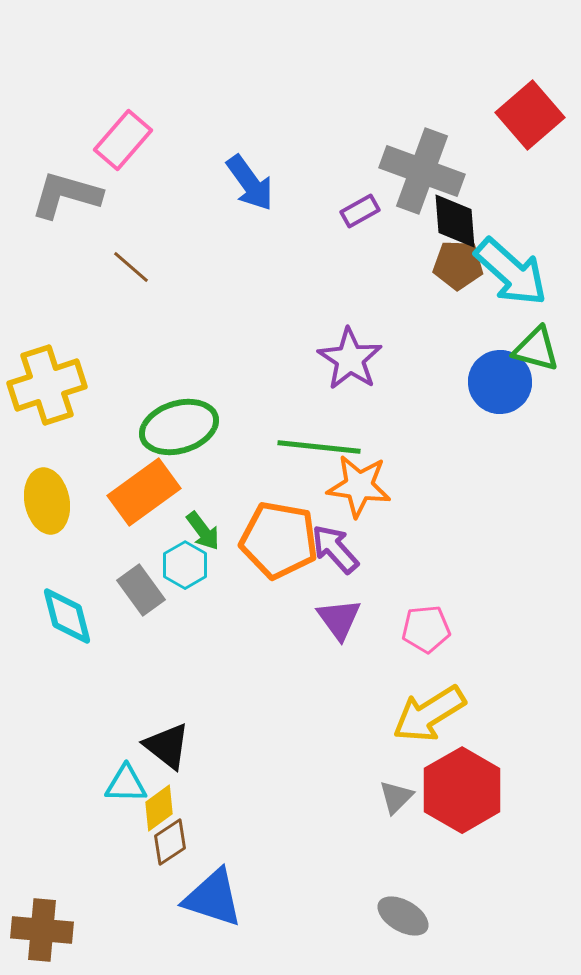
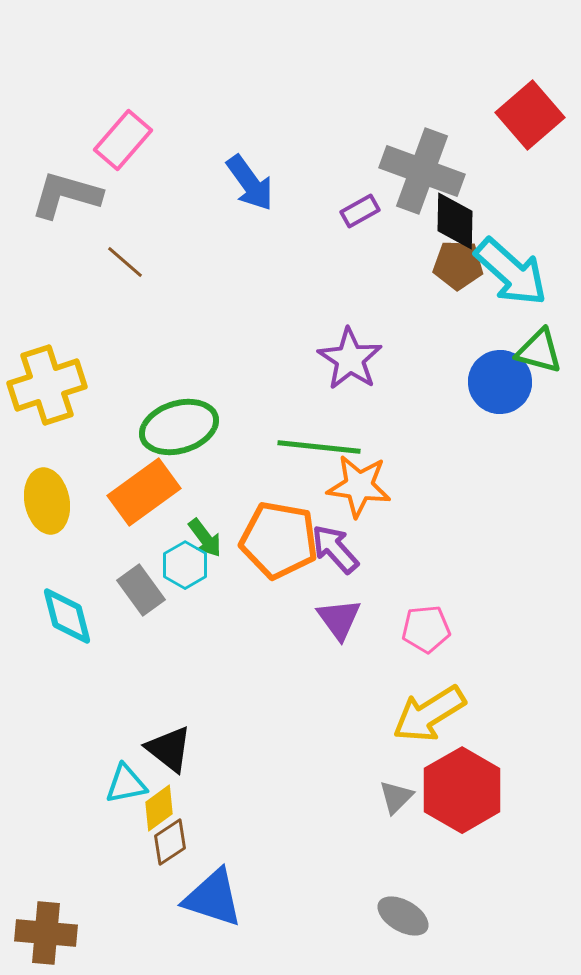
black diamond: rotated 6 degrees clockwise
brown line: moved 6 px left, 5 px up
green triangle: moved 3 px right, 2 px down
green arrow: moved 2 px right, 7 px down
black triangle: moved 2 px right, 3 px down
cyan triangle: rotated 12 degrees counterclockwise
brown cross: moved 4 px right, 3 px down
